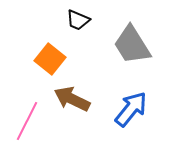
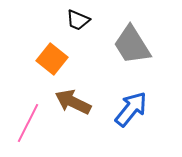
orange square: moved 2 px right
brown arrow: moved 1 px right, 3 px down
pink line: moved 1 px right, 2 px down
